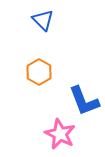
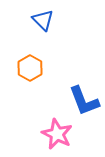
orange hexagon: moved 9 px left, 4 px up
pink star: moved 3 px left
